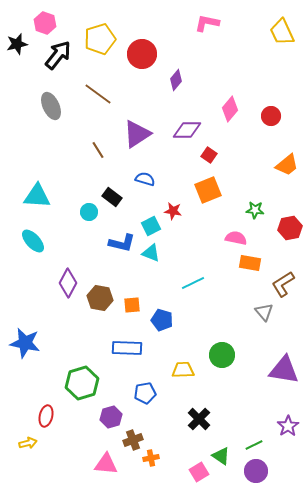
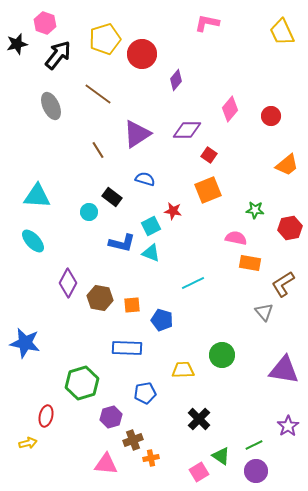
yellow pentagon at (100, 39): moved 5 px right
